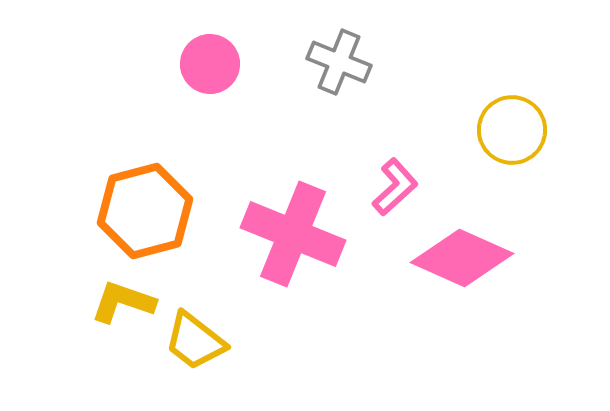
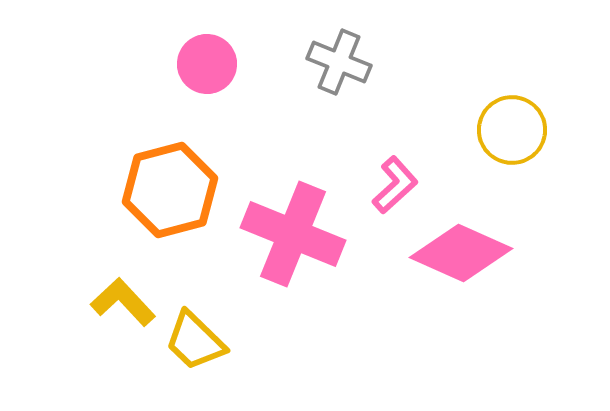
pink circle: moved 3 px left
pink L-shape: moved 2 px up
orange hexagon: moved 25 px right, 21 px up
pink diamond: moved 1 px left, 5 px up
yellow L-shape: rotated 28 degrees clockwise
yellow trapezoid: rotated 6 degrees clockwise
